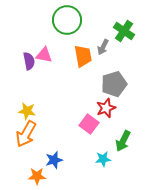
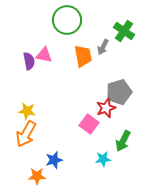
gray pentagon: moved 5 px right, 8 px down
